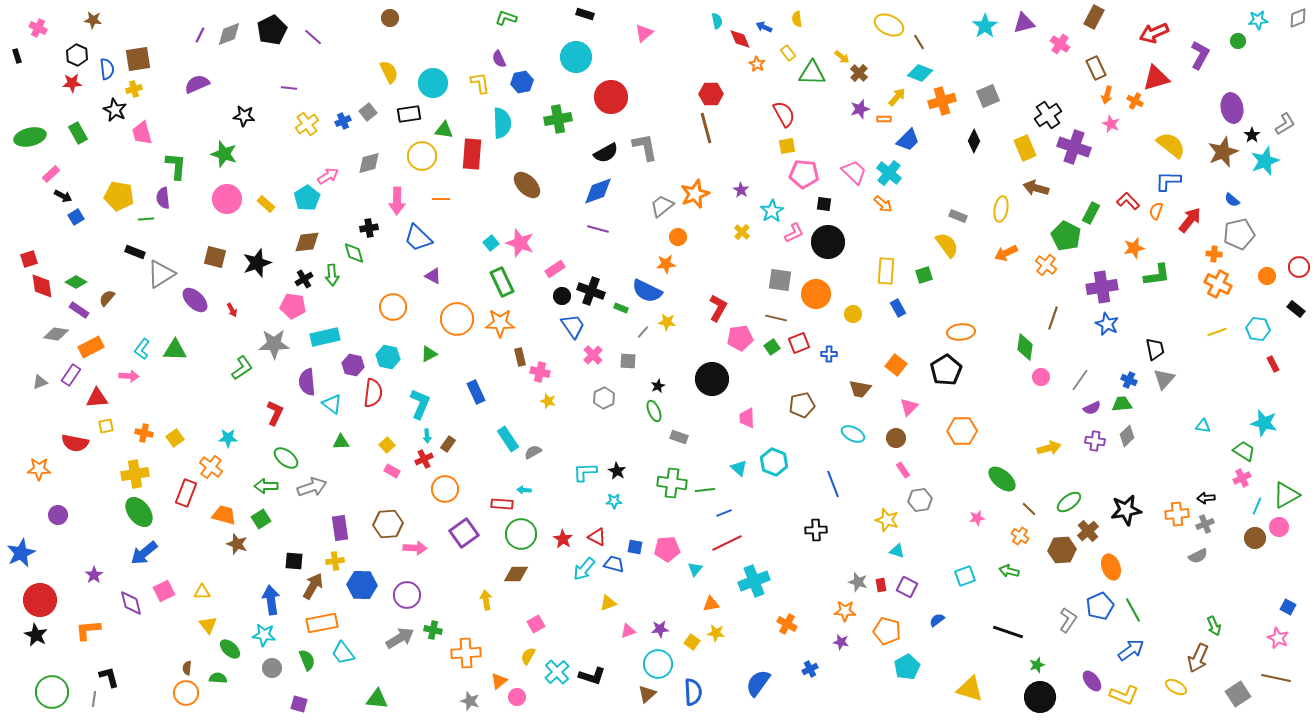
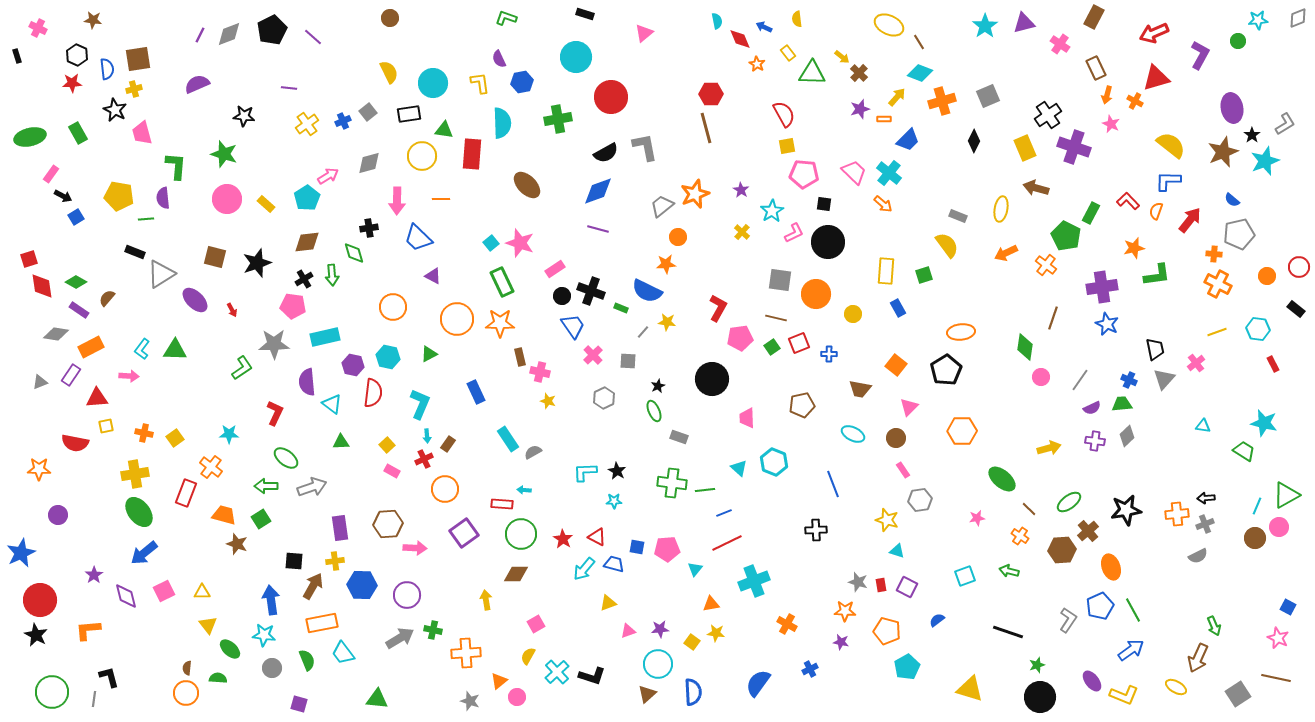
pink rectangle at (51, 174): rotated 12 degrees counterclockwise
cyan star at (228, 438): moved 1 px right, 4 px up
pink cross at (1242, 478): moved 46 px left, 115 px up; rotated 12 degrees counterclockwise
blue square at (635, 547): moved 2 px right
purple diamond at (131, 603): moved 5 px left, 7 px up
